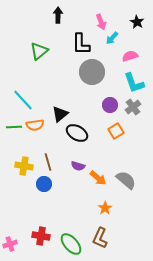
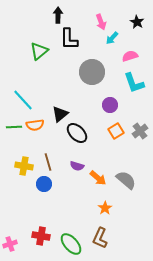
black L-shape: moved 12 px left, 5 px up
gray cross: moved 7 px right, 24 px down
black ellipse: rotated 15 degrees clockwise
purple semicircle: moved 1 px left
